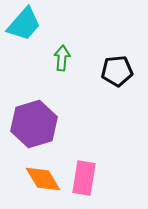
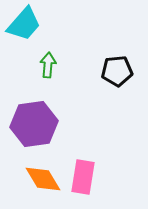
green arrow: moved 14 px left, 7 px down
purple hexagon: rotated 9 degrees clockwise
pink rectangle: moved 1 px left, 1 px up
